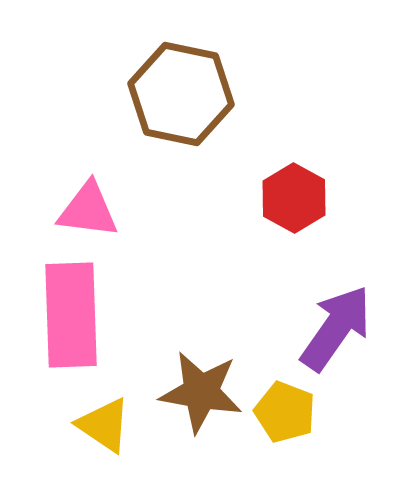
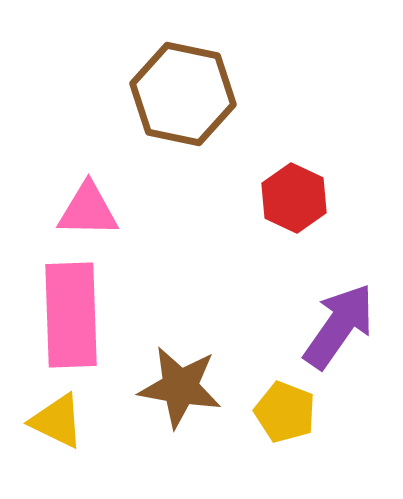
brown hexagon: moved 2 px right
red hexagon: rotated 4 degrees counterclockwise
pink triangle: rotated 6 degrees counterclockwise
purple arrow: moved 3 px right, 2 px up
brown star: moved 21 px left, 5 px up
yellow triangle: moved 47 px left, 4 px up; rotated 8 degrees counterclockwise
